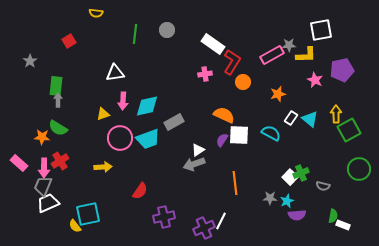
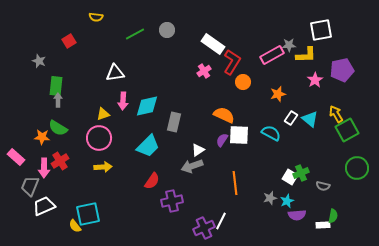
yellow semicircle at (96, 13): moved 4 px down
green line at (135, 34): rotated 54 degrees clockwise
gray star at (30, 61): moved 9 px right; rotated 16 degrees counterclockwise
pink cross at (205, 74): moved 1 px left, 3 px up; rotated 24 degrees counterclockwise
pink star at (315, 80): rotated 14 degrees clockwise
yellow arrow at (336, 114): rotated 30 degrees counterclockwise
gray rectangle at (174, 122): rotated 48 degrees counterclockwise
green square at (349, 130): moved 2 px left
pink circle at (120, 138): moved 21 px left
cyan trapezoid at (148, 139): moved 7 px down; rotated 25 degrees counterclockwise
pink rectangle at (19, 163): moved 3 px left, 6 px up
gray arrow at (194, 164): moved 2 px left, 2 px down
green circle at (359, 169): moved 2 px left, 1 px up
white square at (290, 177): rotated 14 degrees counterclockwise
gray trapezoid at (43, 186): moved 13 px left
red semicircle at (140, 191): moved 12 px right, 10 px up
gray star at (270, 198): rotated 16 degrees counterclockwise
white trapezoid at (48, 203): moved 4 px left, 3 px down
purple cross at (164, 217): moved 8 px right, 16 px up
white rectangle at (343, 225): moved 20 px left; rotated 24 degrees counterclockwise
